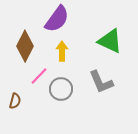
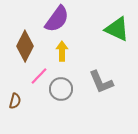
green triangle: moved 7 px right, 12 px up
